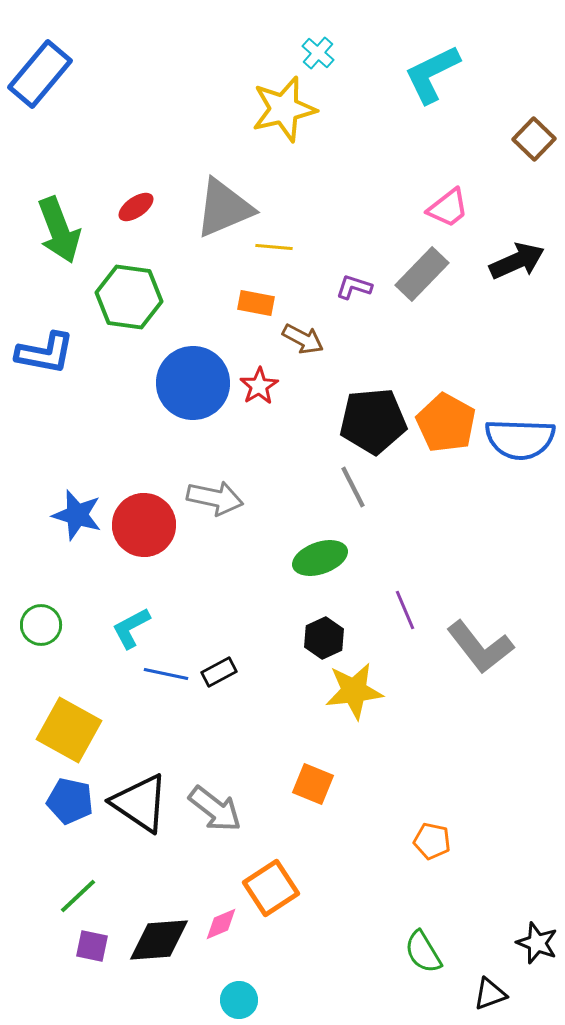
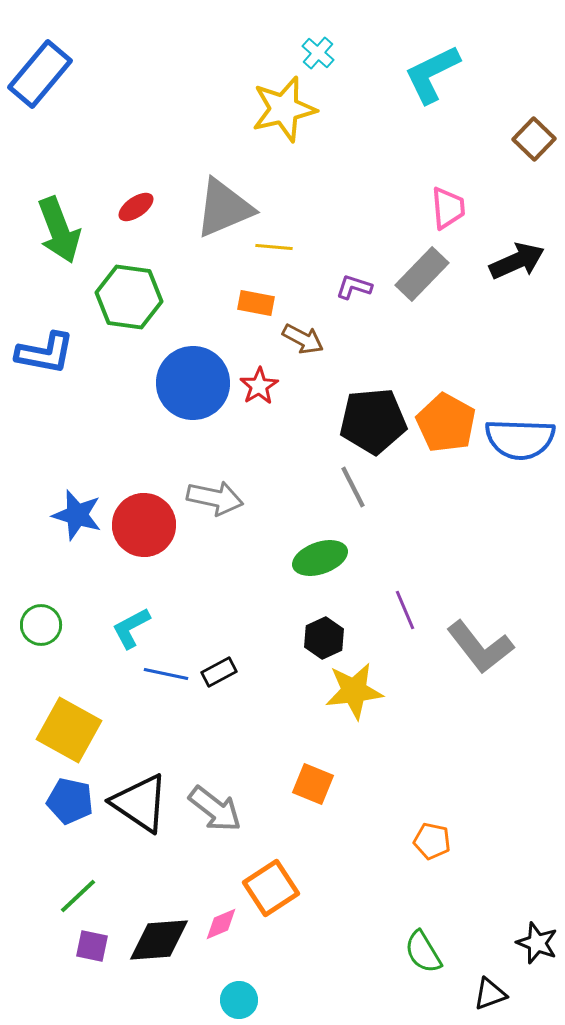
pink trapezoid at (448, 208): rotated 57 degrees counterclockwise
